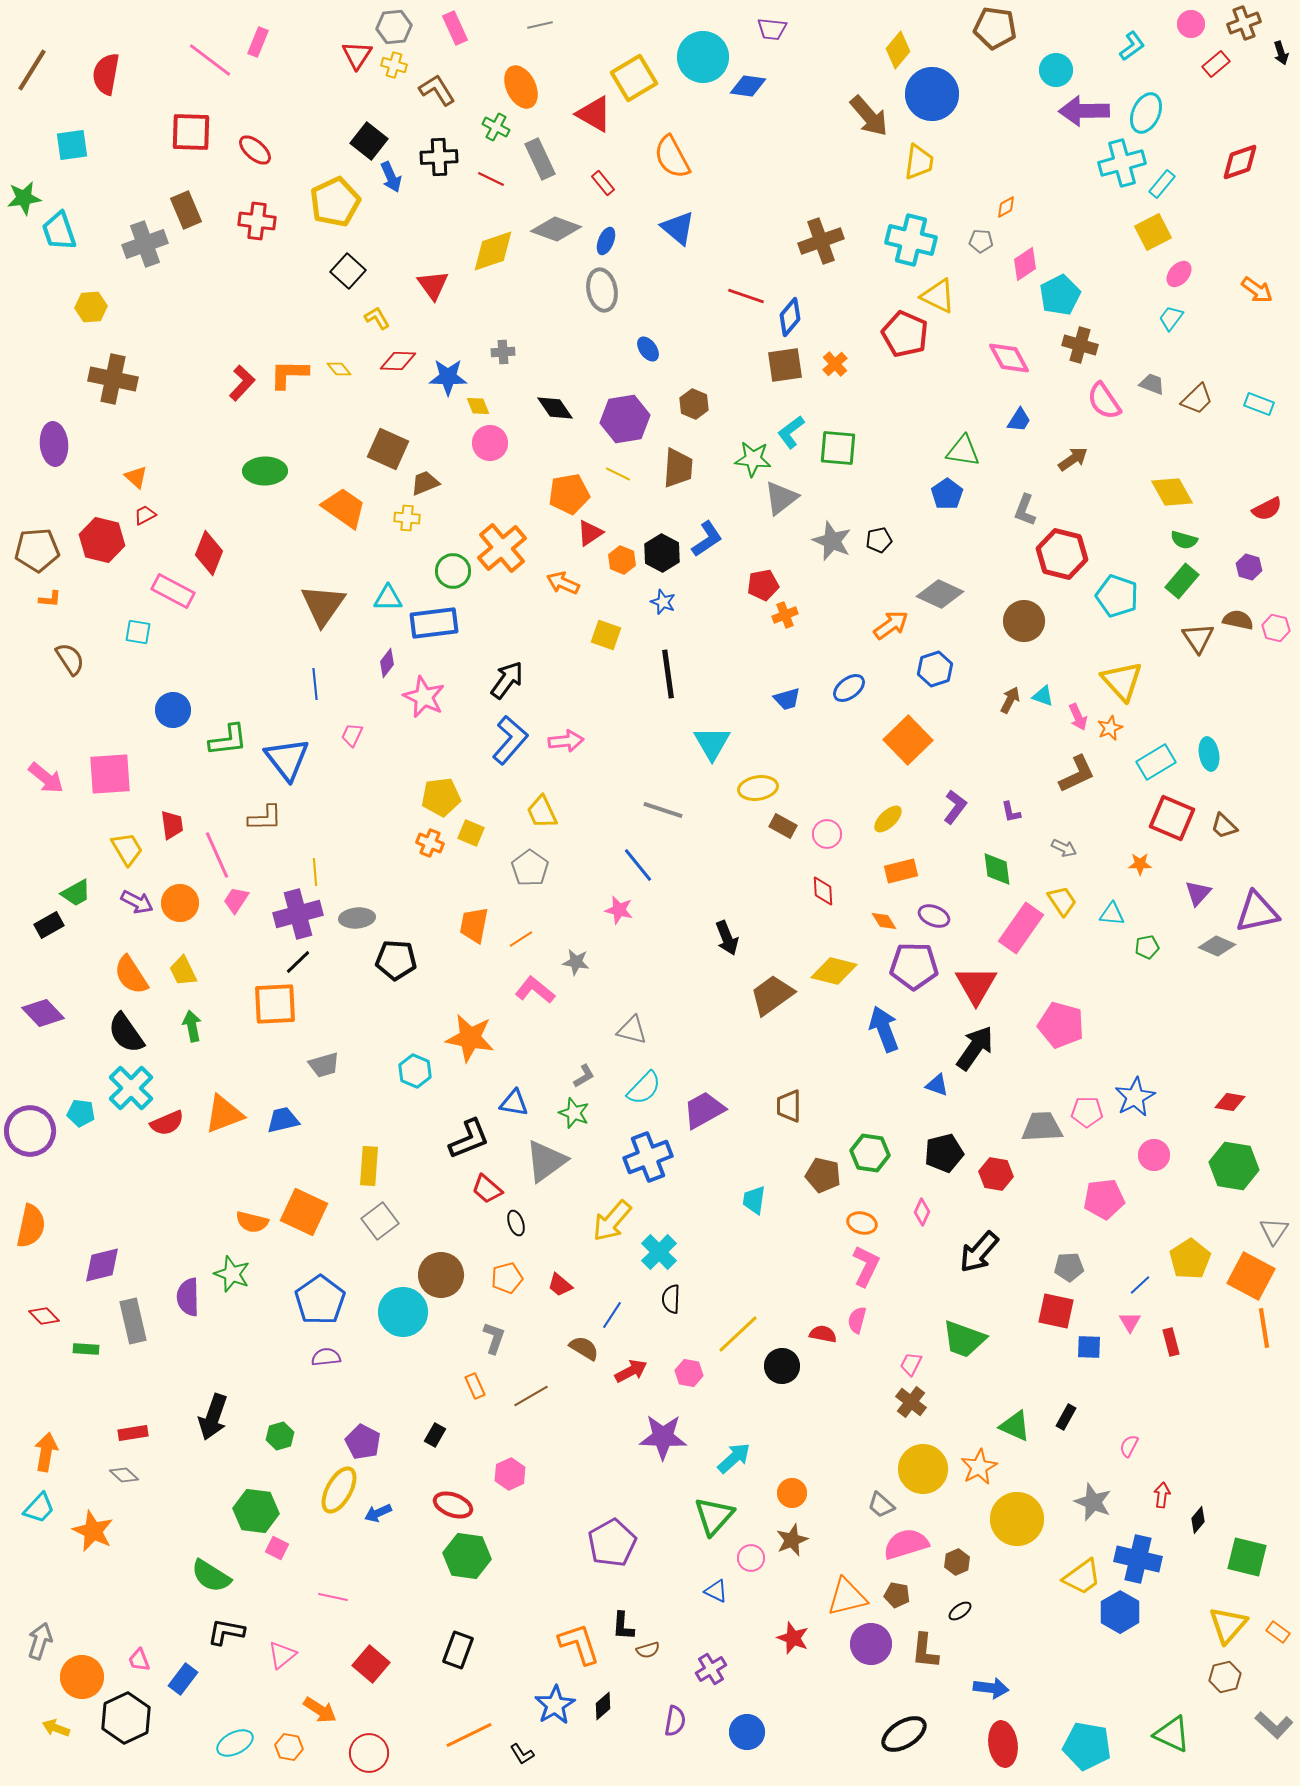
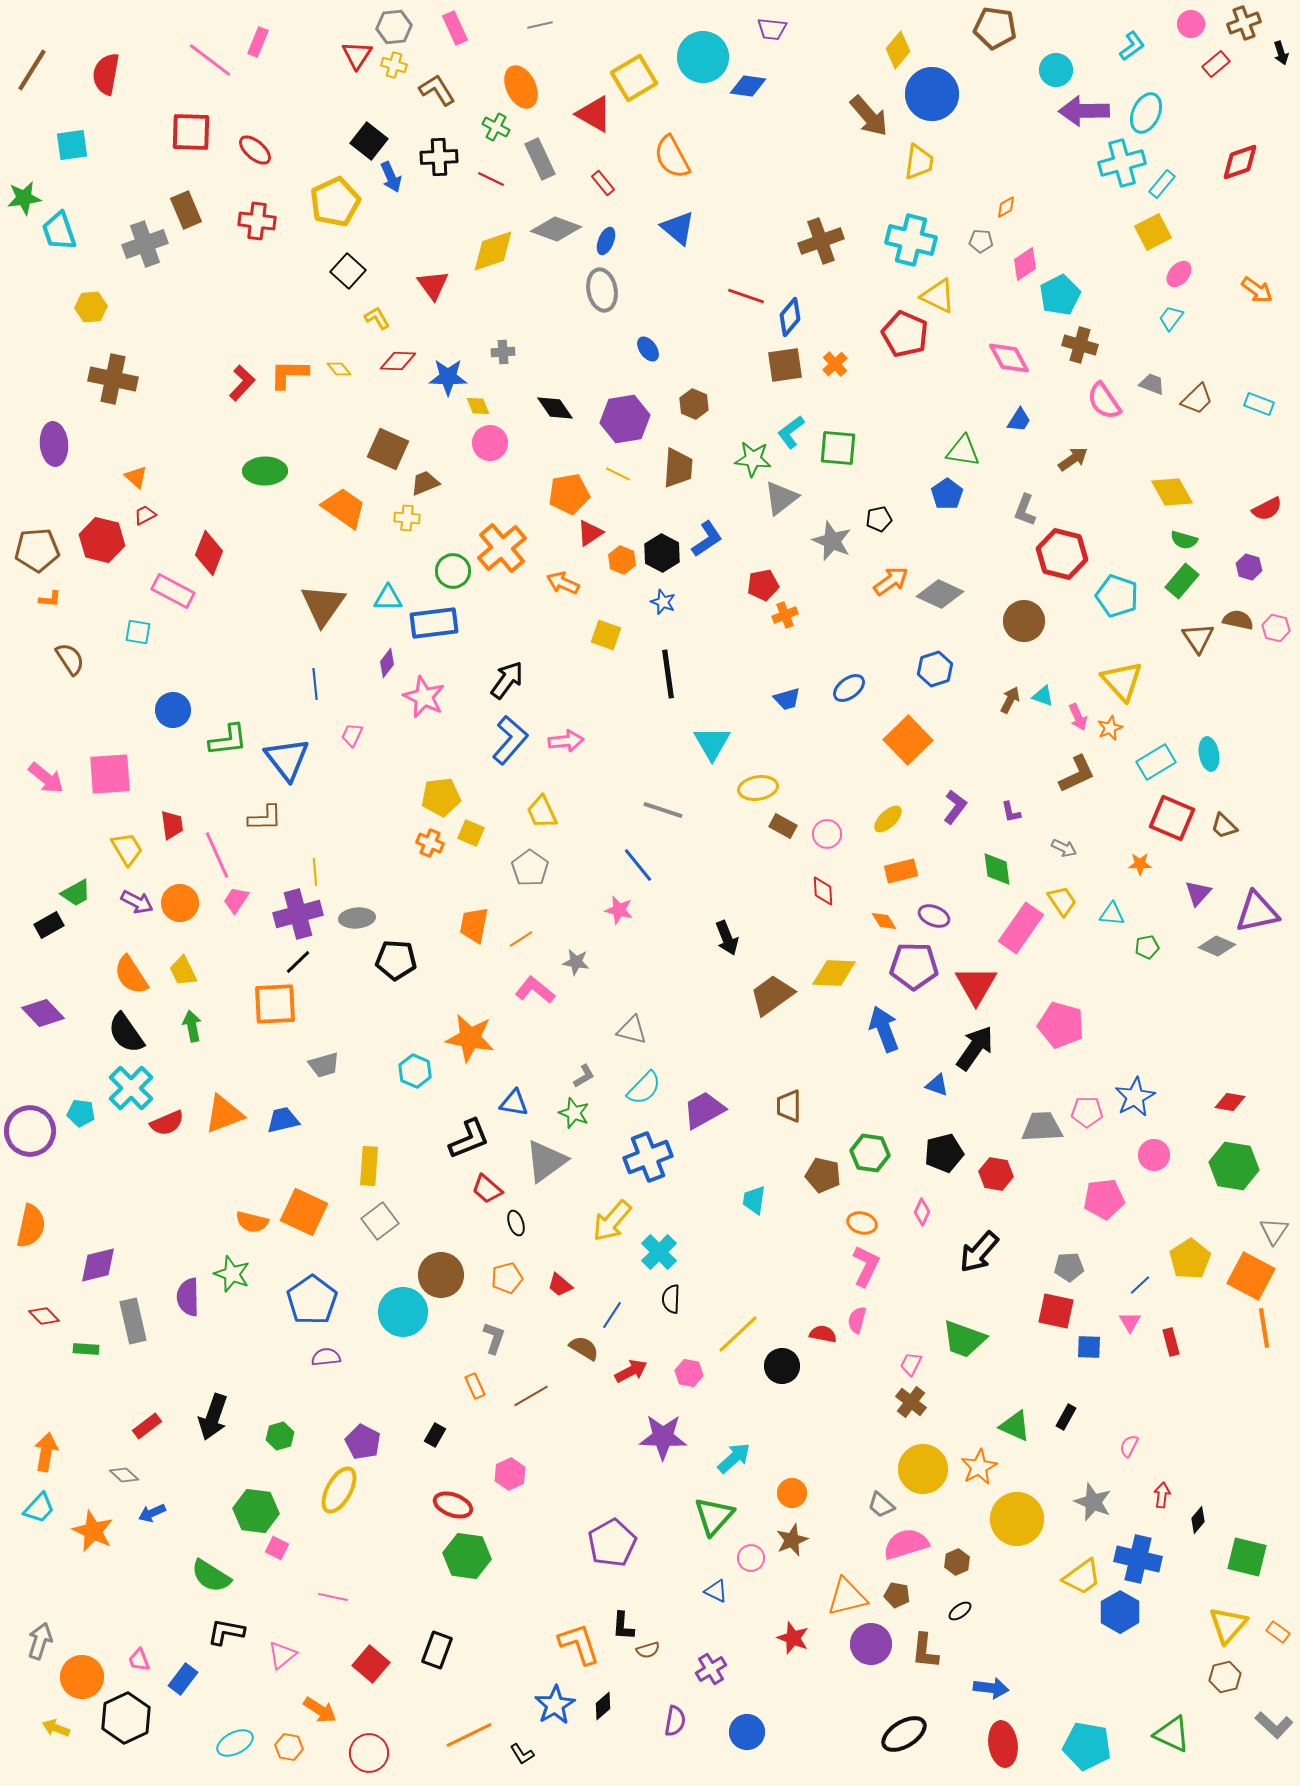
black pentagon at (879, 540): moved 21 px up
orange arrow at (891, 625): moved 44 px up
yellow diamond at (834, 971): moved 2 px down; rotated 12 degrees counterclockwise
purple diamond at (102, 1265): moved 4 px left
blue pentagon at (320, 1300): moved 8 px left
red rectangle at (133, 1433): moved 14 px right, 7 px up; rotated 28 degrees counterclockwise
blue arrow at (378, 1513): moved 226 px left
black rectangle at (458, 1650): moved 21 px left
